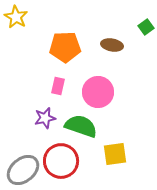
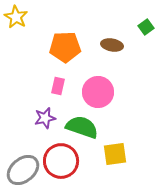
green semicircle: moved 1 px right, 1 px down
